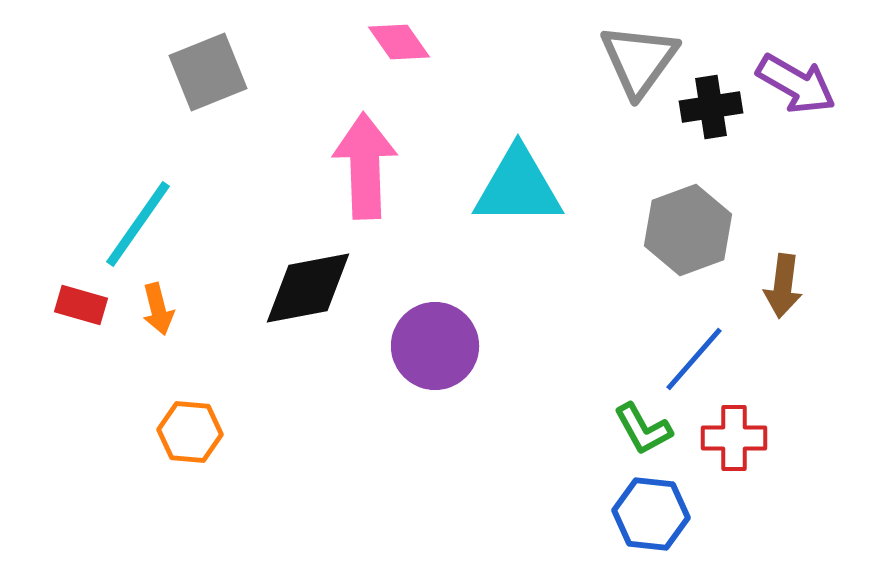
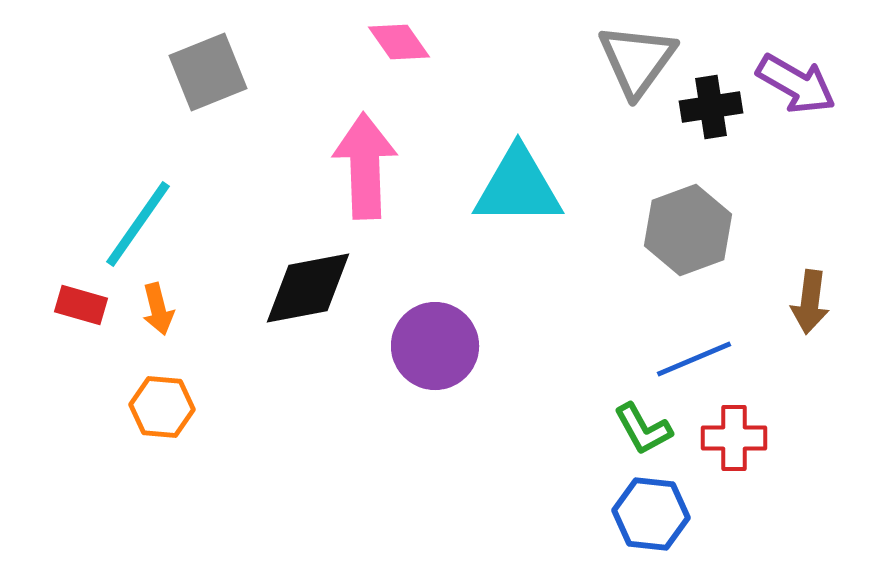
gray triangle: moved 2 px left
brown arrow: moved 27 px right, 16 px down
blue line: rotated 26 degrees clockwise
orange hexagon: moved 28 px left, 25 px up
